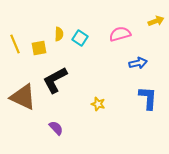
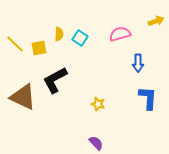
yellow line: rotated 24 degrees counterclockwise
blue arrow: rotated 102 degrees clockwise
purple semicircle: moved 40 px right, 15 px down
